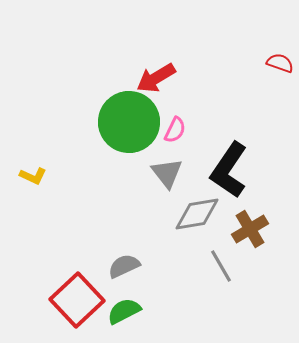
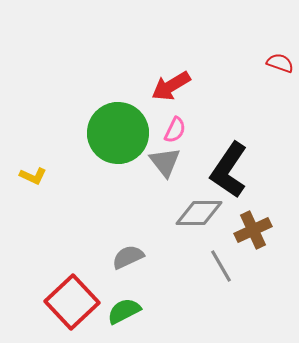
red arrow: moved 15 px right, 8 px down
green circle: moved 11 px left, 11 px down
gray triangle: moved 2 px left, 11 px up
gray diamond: moved 2 px right, 1 px up; rotated 9 degrees clockwise
brown cross: moved 3 px right, 1 px down; rotated 6 degrees clockwise
gray semicircle: moved 4 px right, 9 px up
red square: moved 5 px left, 2 px down
